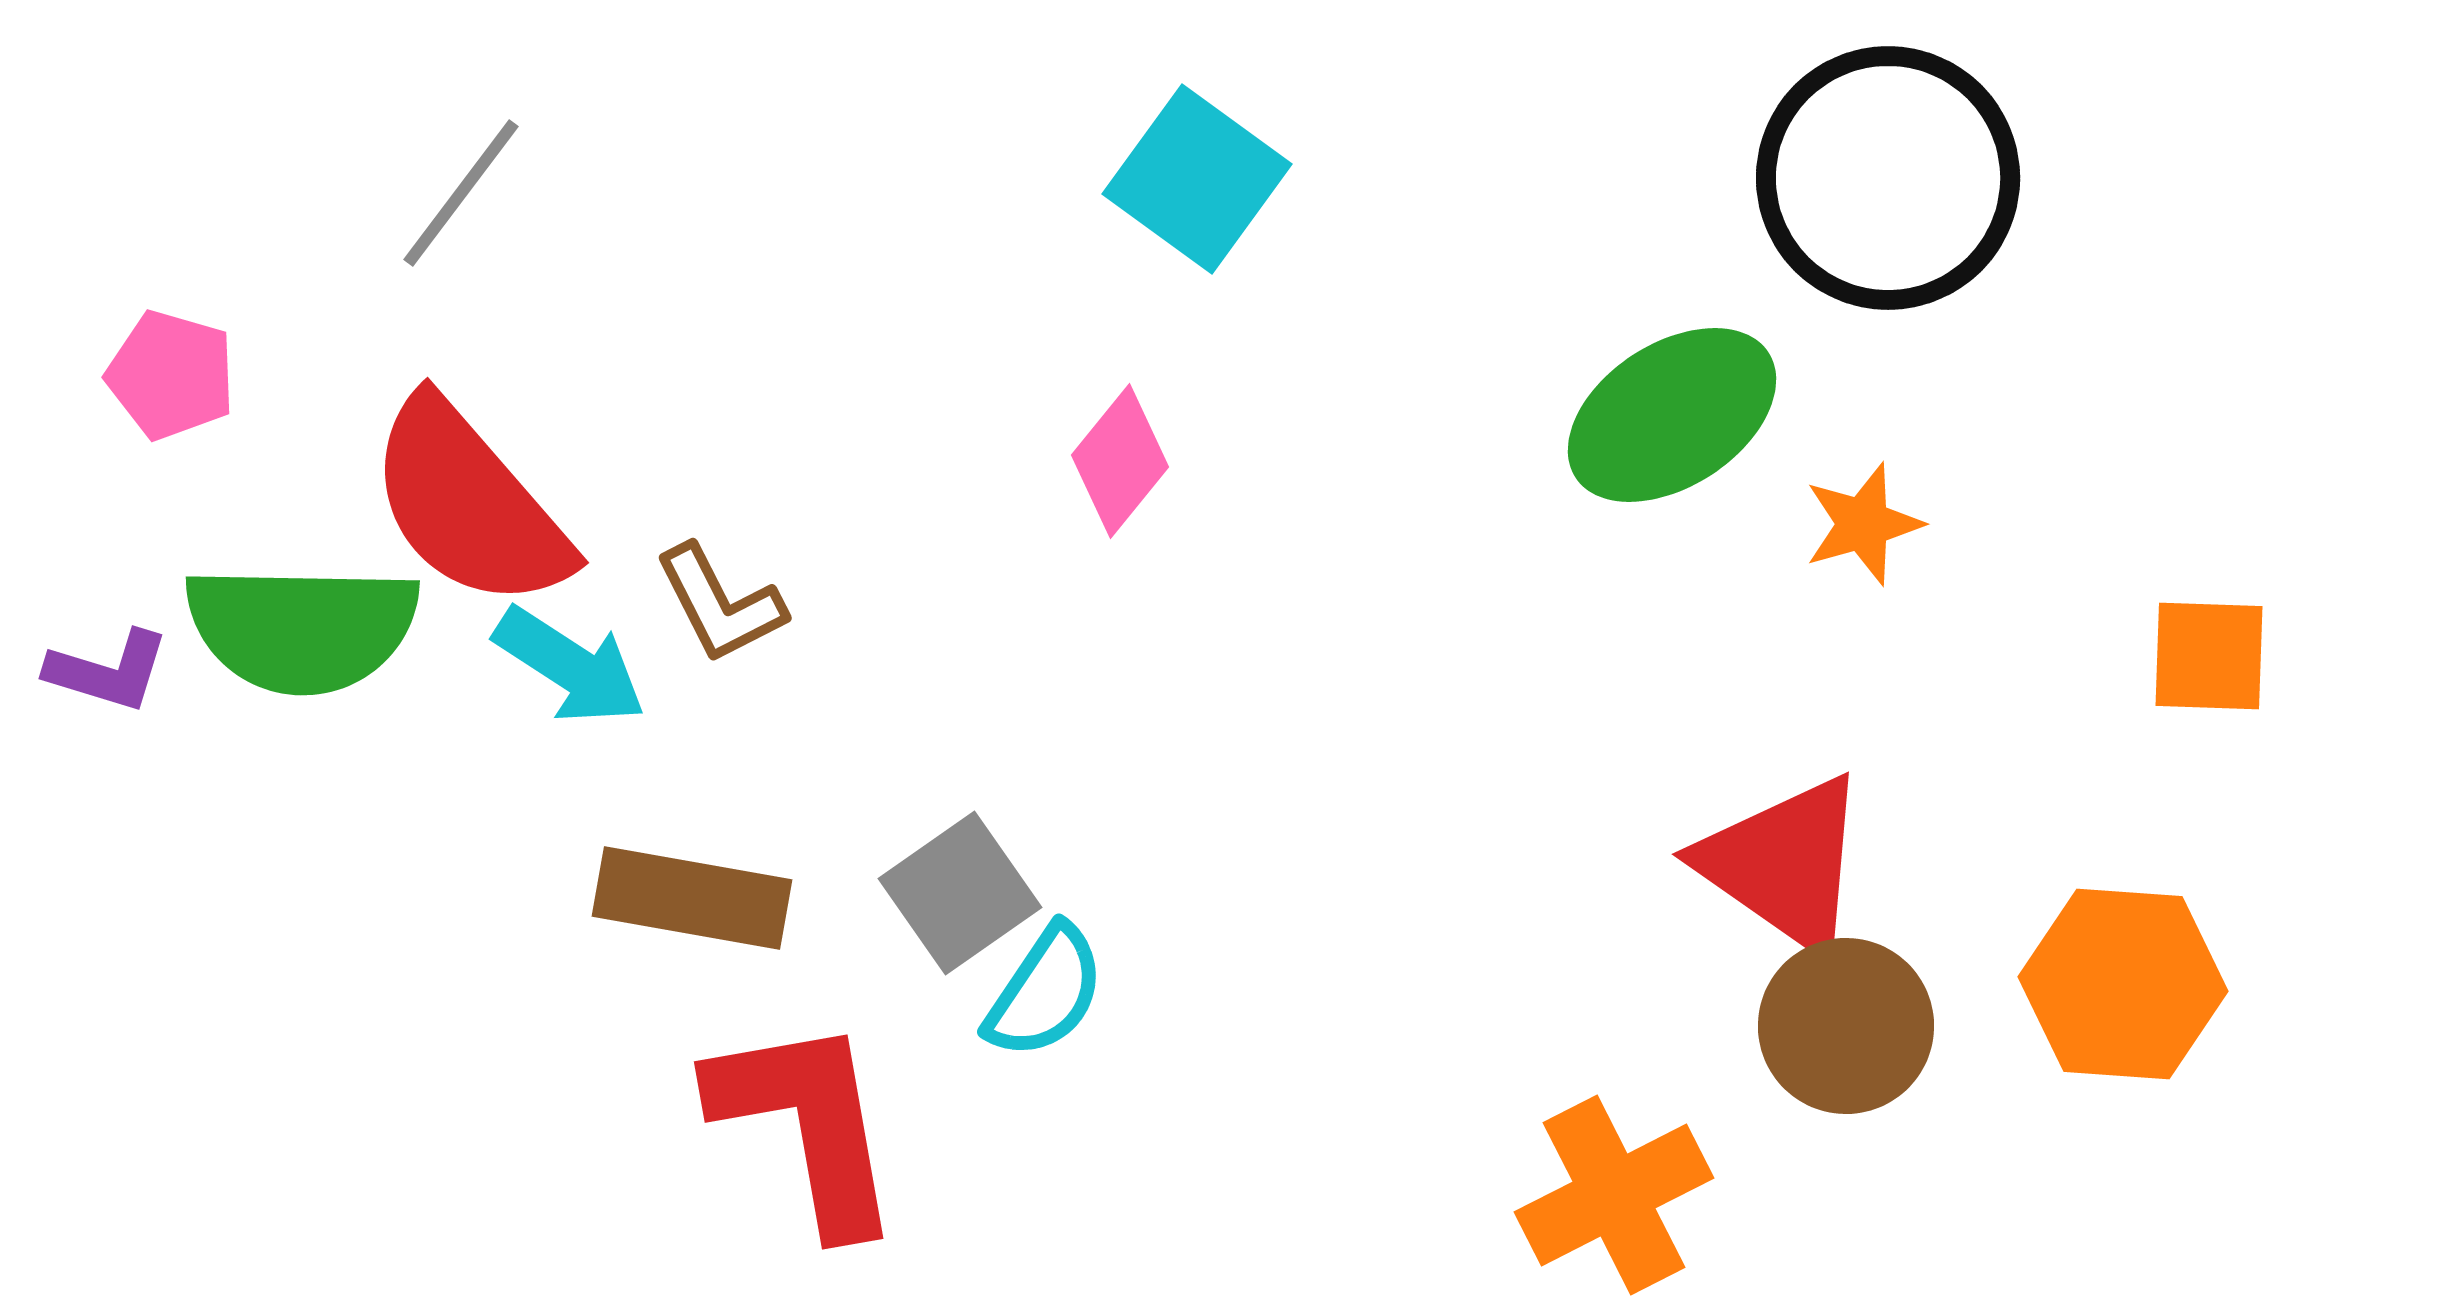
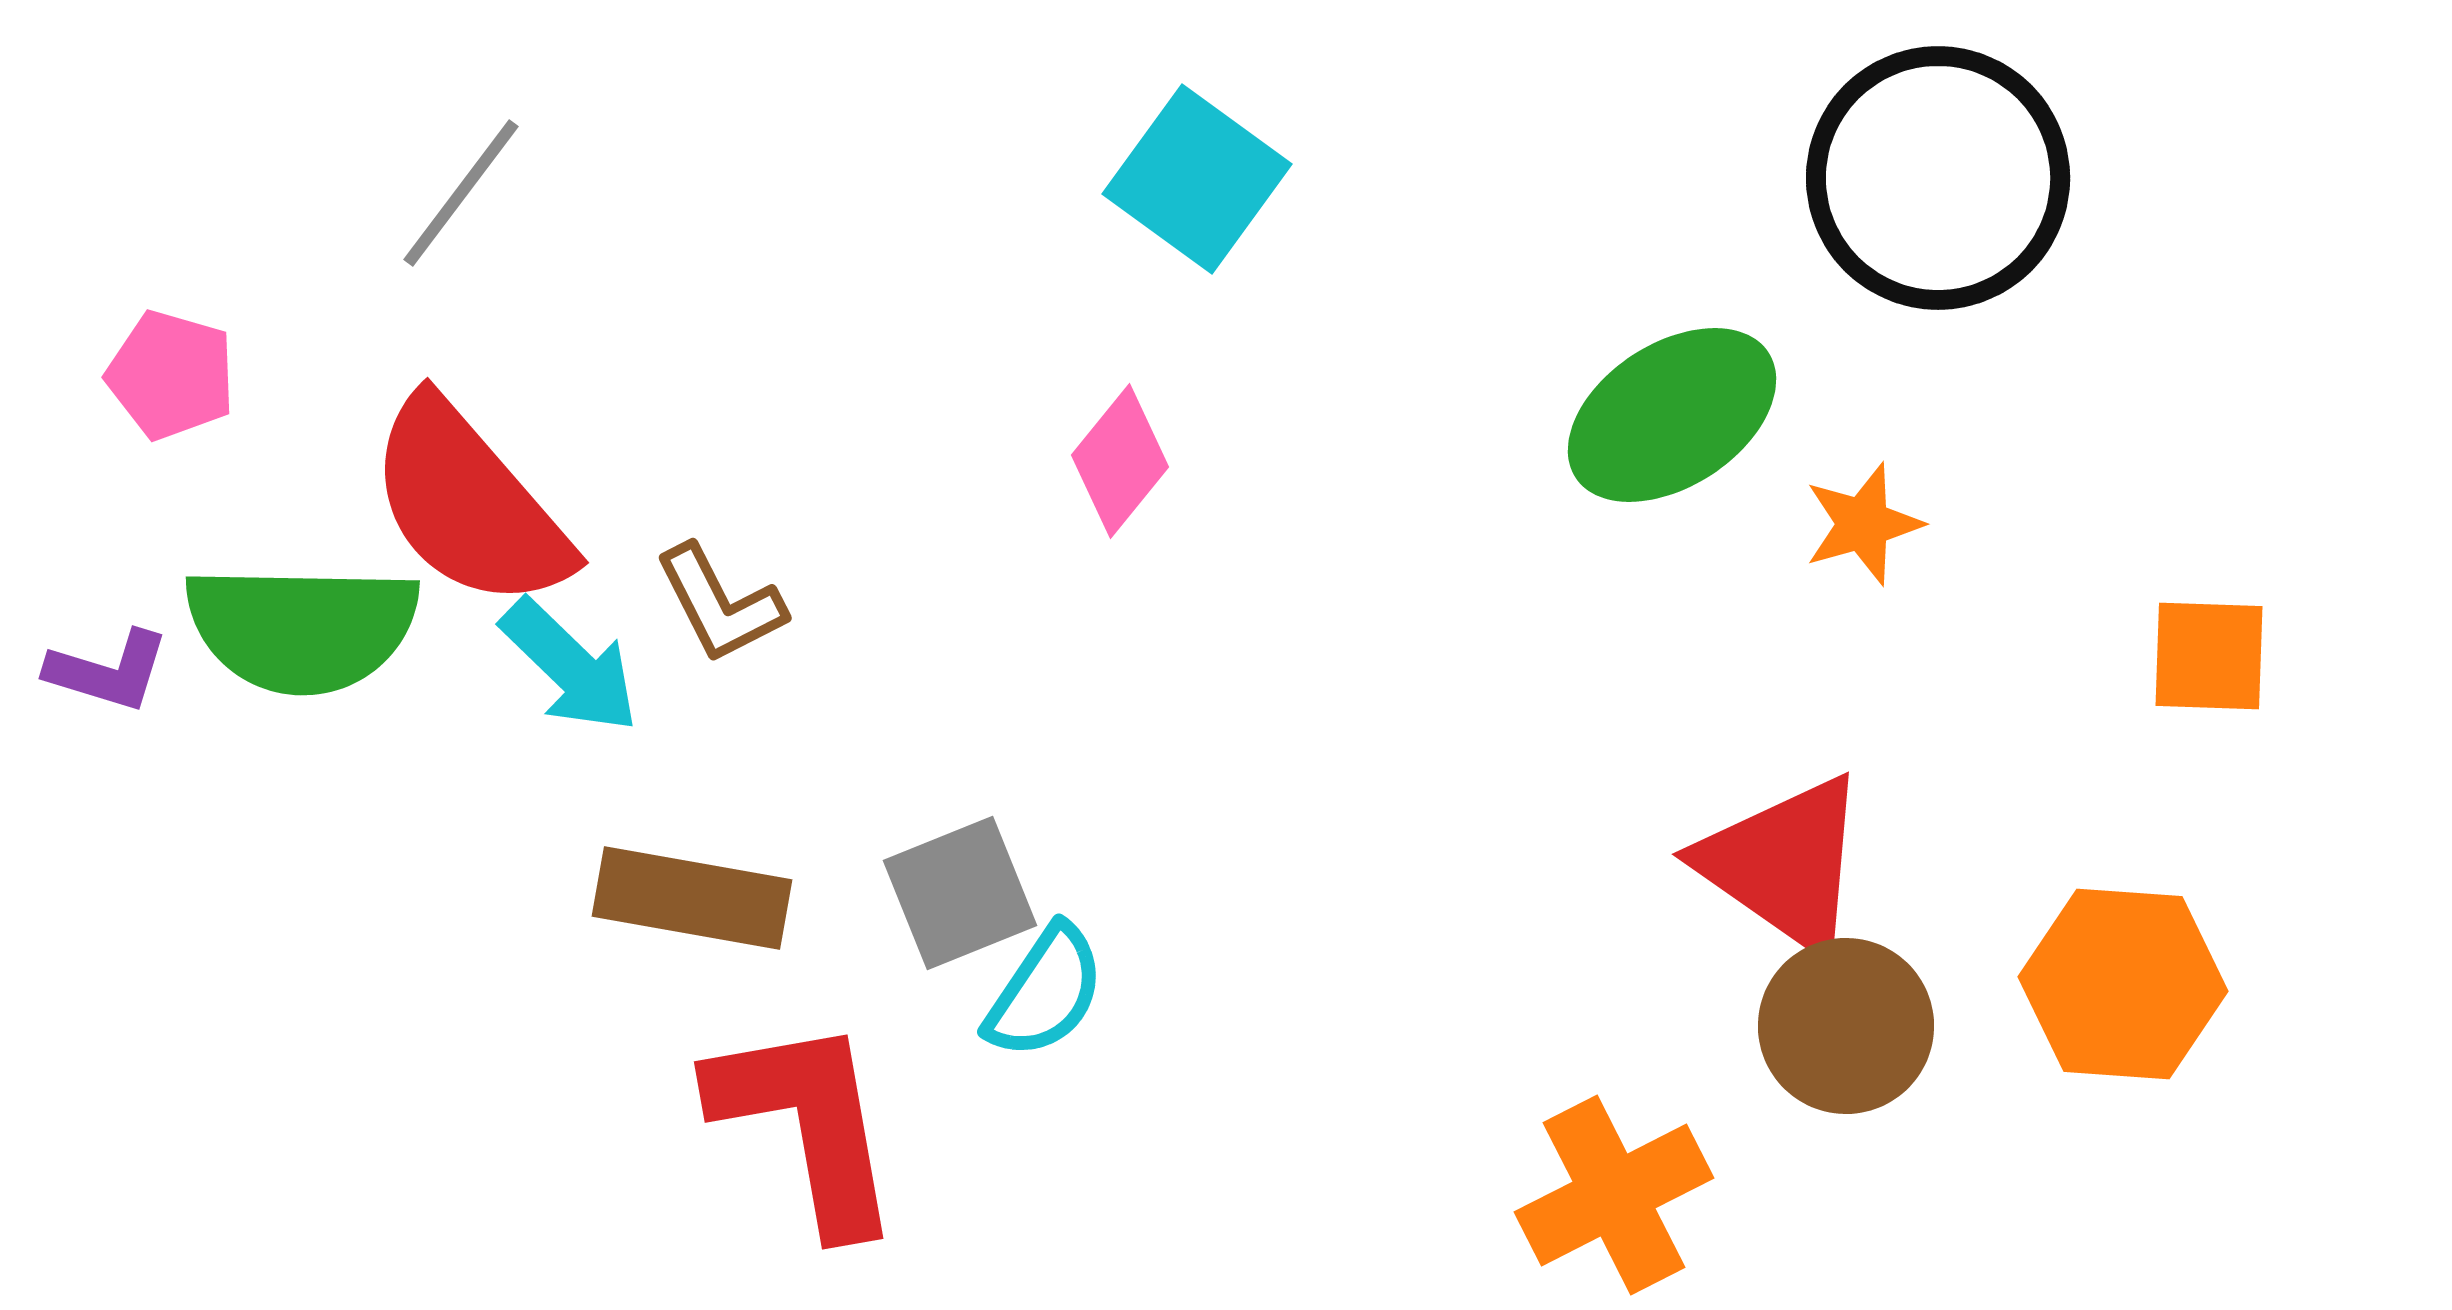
black circle: moved 50 px right
cyan arrow: rotated 11 degrees clockwise
gray square: rotated 13 degrees clockwise
